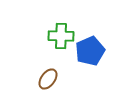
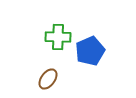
green cross: moved 3 px left, 1 px down
